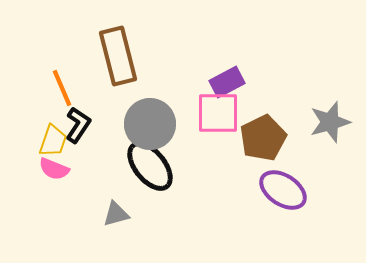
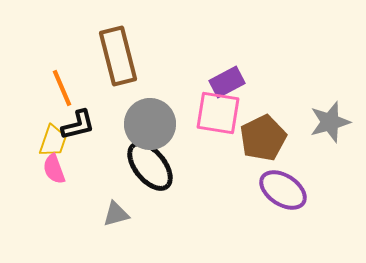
pink square: rotated 9 degrees clockwise
black L-shape: rotated 42 degrees clockwise
pink semicircle: rotated 48 degrees clockwise
